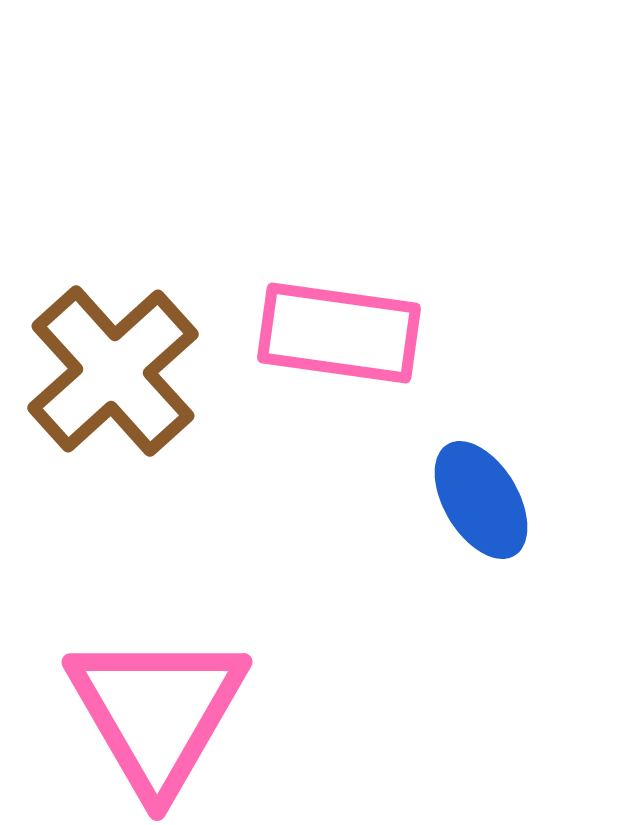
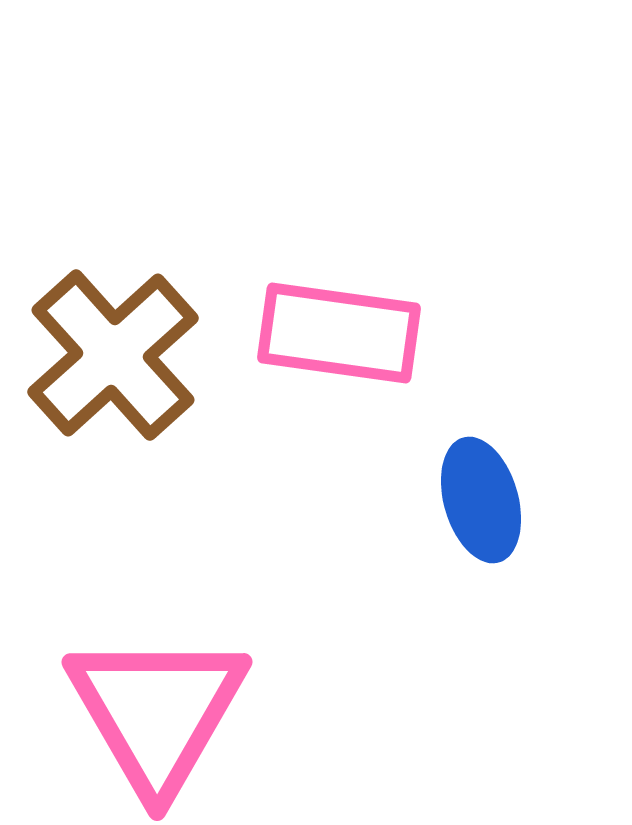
brown cross: moved 16 px up
blue ellipse: rotated 15 degrees clockwise
